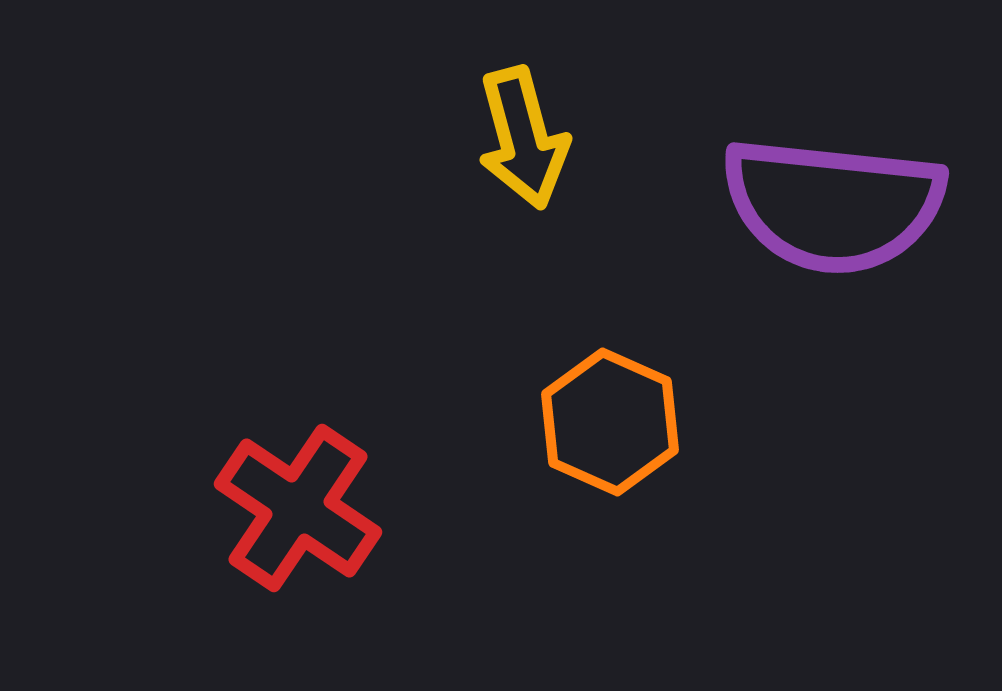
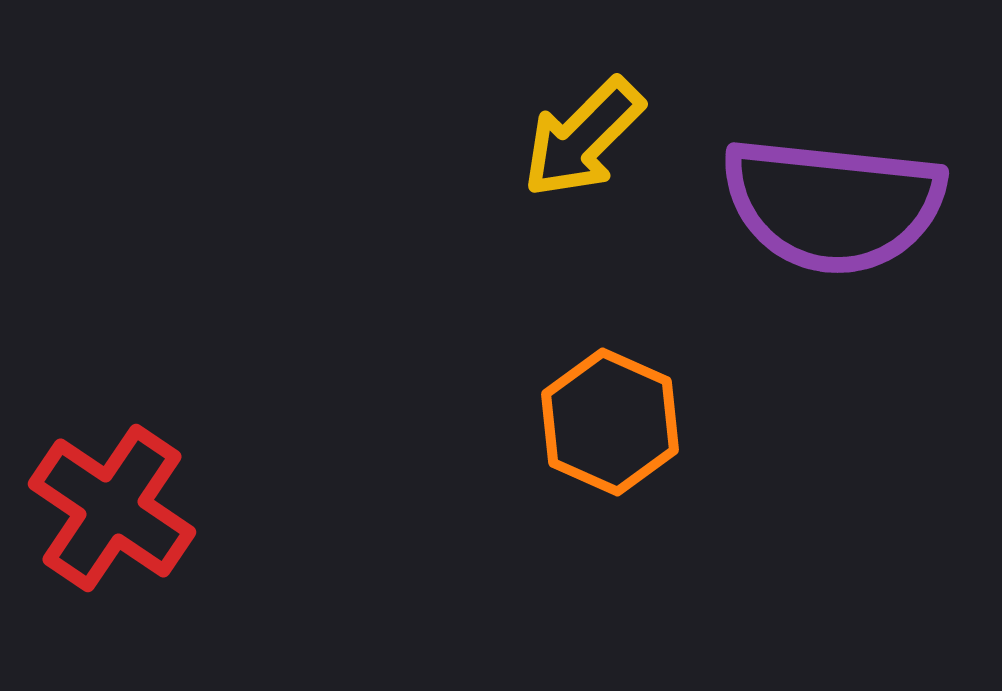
yellow arrow: moved 60 px right; rotated 60 degrees clockwise
red cross: moved 186 px left
